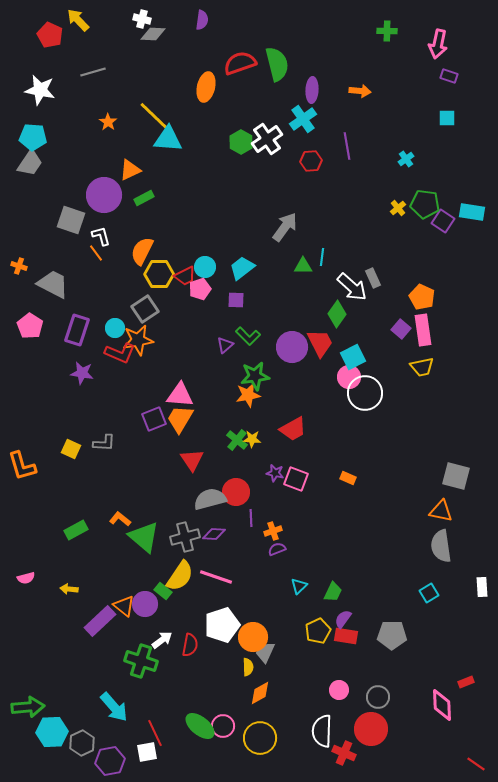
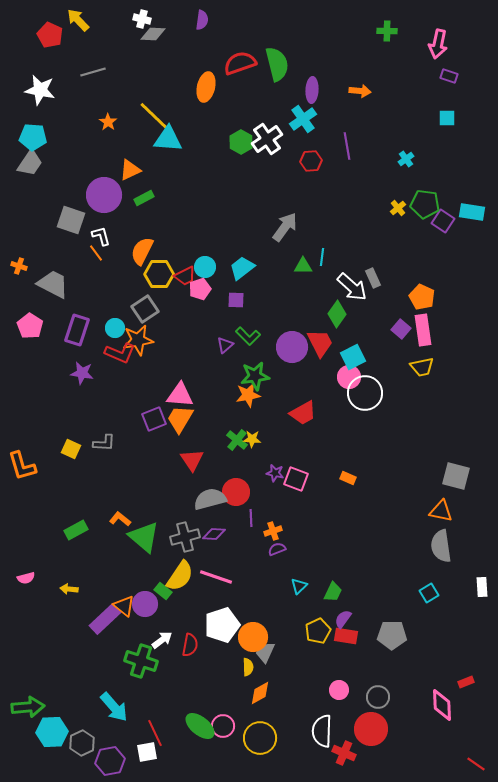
red trapezoid at (293, 429): moved 10 px right, 16 px up
purple rectangle at (100, 621): moved 5 px right, 2 px up
